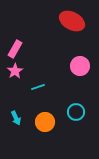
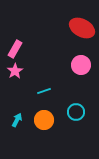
red ellipse: moved 10 px right, 7 px down
pink circle: moved 1 px right, 1 px up
cyan line: moved 6 px right, 4 px down
cyan arrow: moved 1 px right, 2 px down; rotated 128 degrees counterclockwise
orange circle: moved 1 px left, 2 px up
